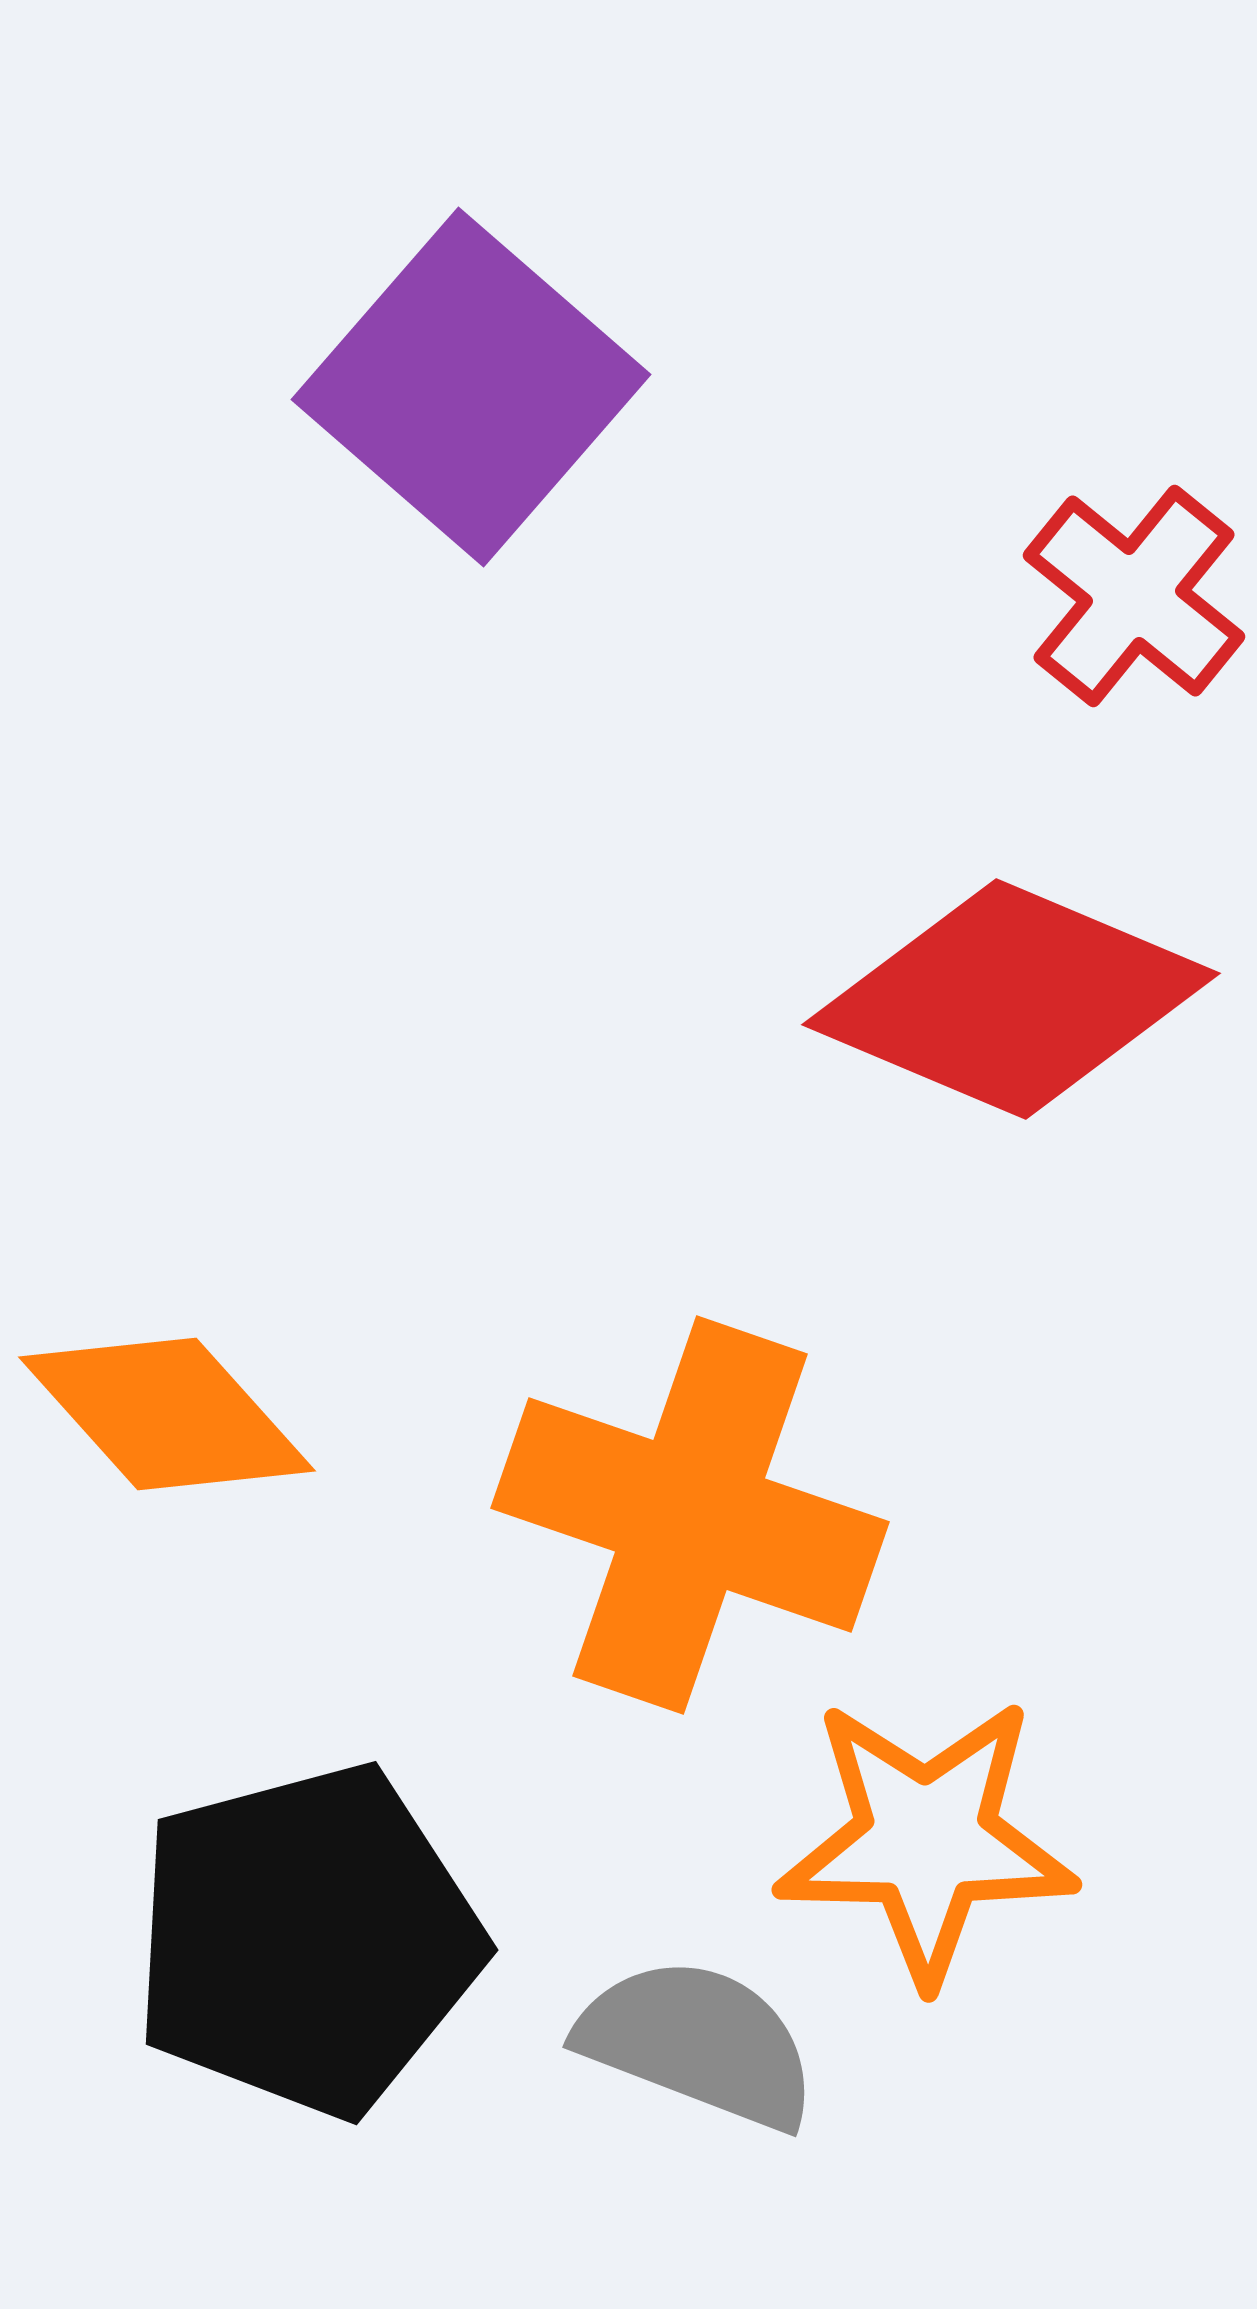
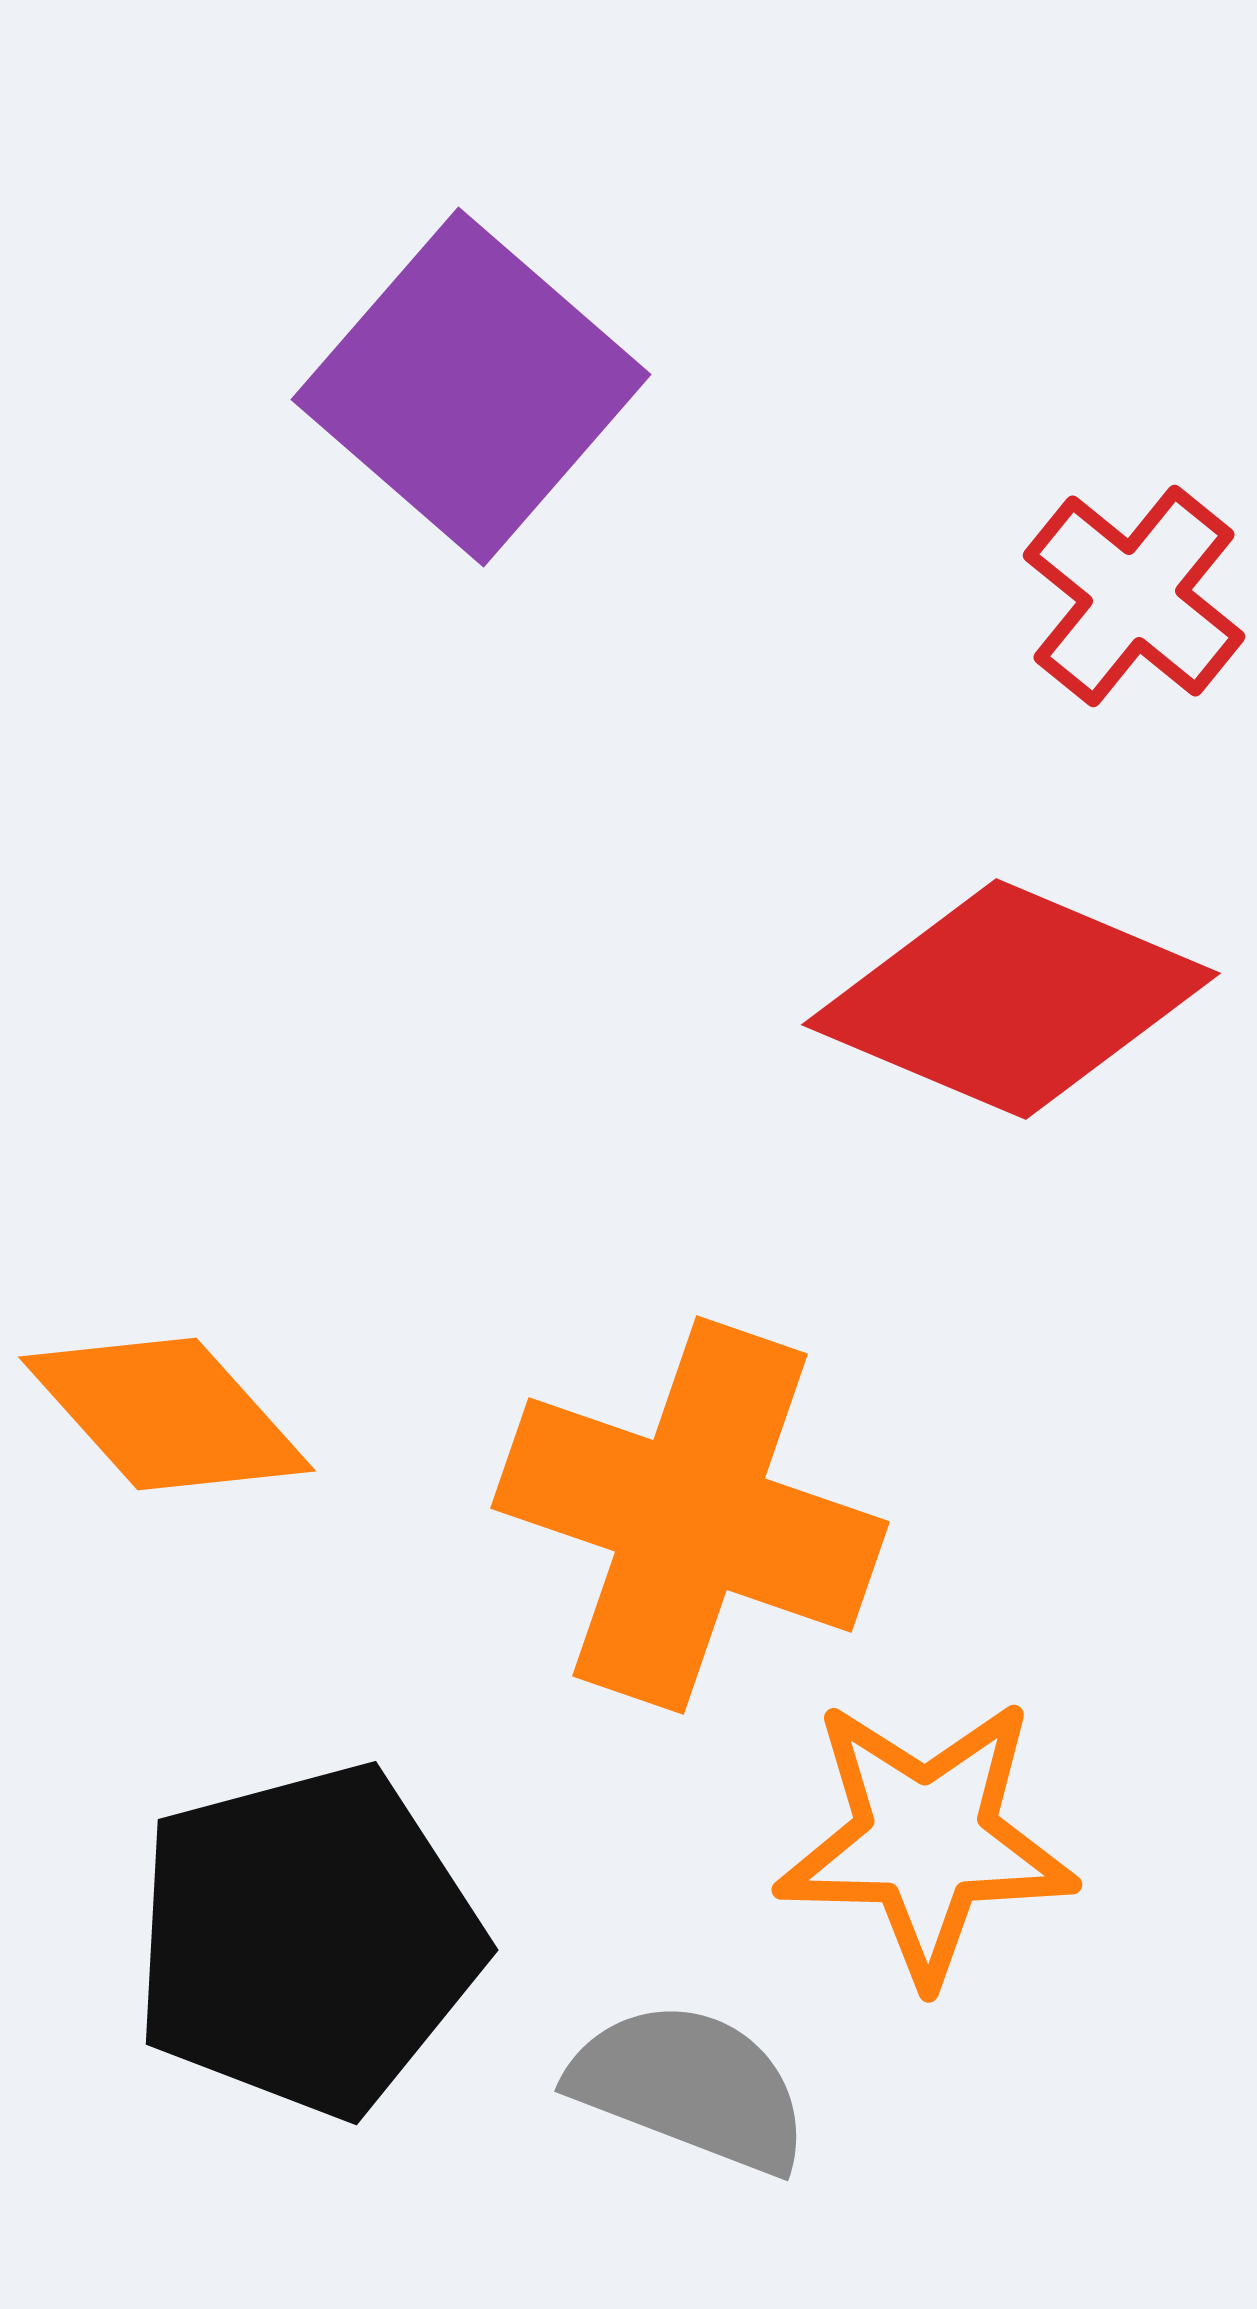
gray semicircle: moved 8 px left, 44 px down
